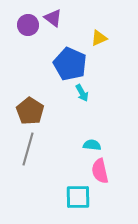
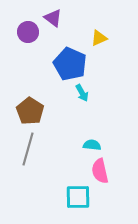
purple circle: moved 7 px down
